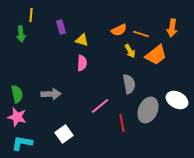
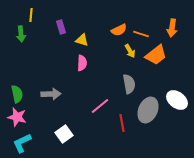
white ellipse: rotated 10 degrees clockwise
cyan L-shape: rotated 35 degrees counterclockwise
